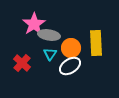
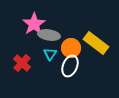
yellow rectangle: rotated 50 degrees counterclockwise
white ellipse: rotated 35 degrees counterclockwise
